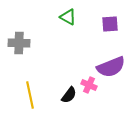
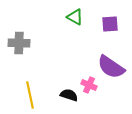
green triangle: moved 7 px right
purple semicircle: rotated 56 degrees clockwise
black semicircle: rotated 108 degrees counterclockwise
